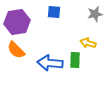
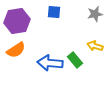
purple hexagon: moved 1 px up
yellow arrow: moved 7 px right, 3 px down
orange semicircle: rotated 78 degrees counterclockwise
green rectangle: rotated 42 degrees counterclockwise
